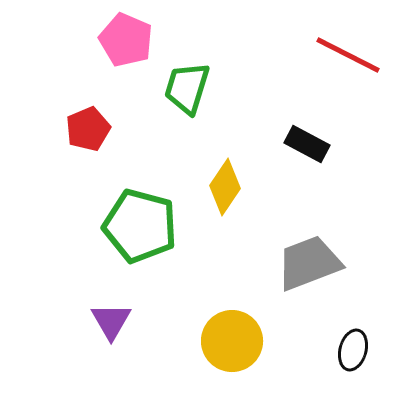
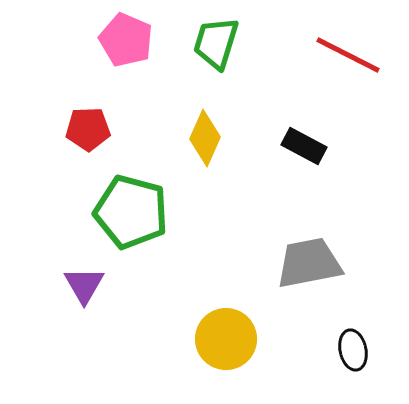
green trapezoid: moved 29 px right, 45 px up
red pentagon: rotated 21 degrees clockwise
black rectangle: moved 3 px left, 2 px down
yellow diamond: moved 20 px left, 49 px up; rotated 10 degrees counterclockwise
green pentagon: moved 9 px left, 14 px up
gray trapezoid: rotated 10 degrees clockwise
purple triangle: moved 27 px left, 36 px up
yellow circle: moved 6 px left, 2 px up
black ellipse: rotated 27 degrees counterclockwise
